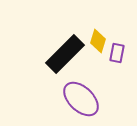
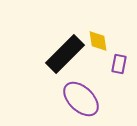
yellow diamond: rotated 25 degrees counterclockwise
purple rectangle: moved 2 px right, 11 px down
